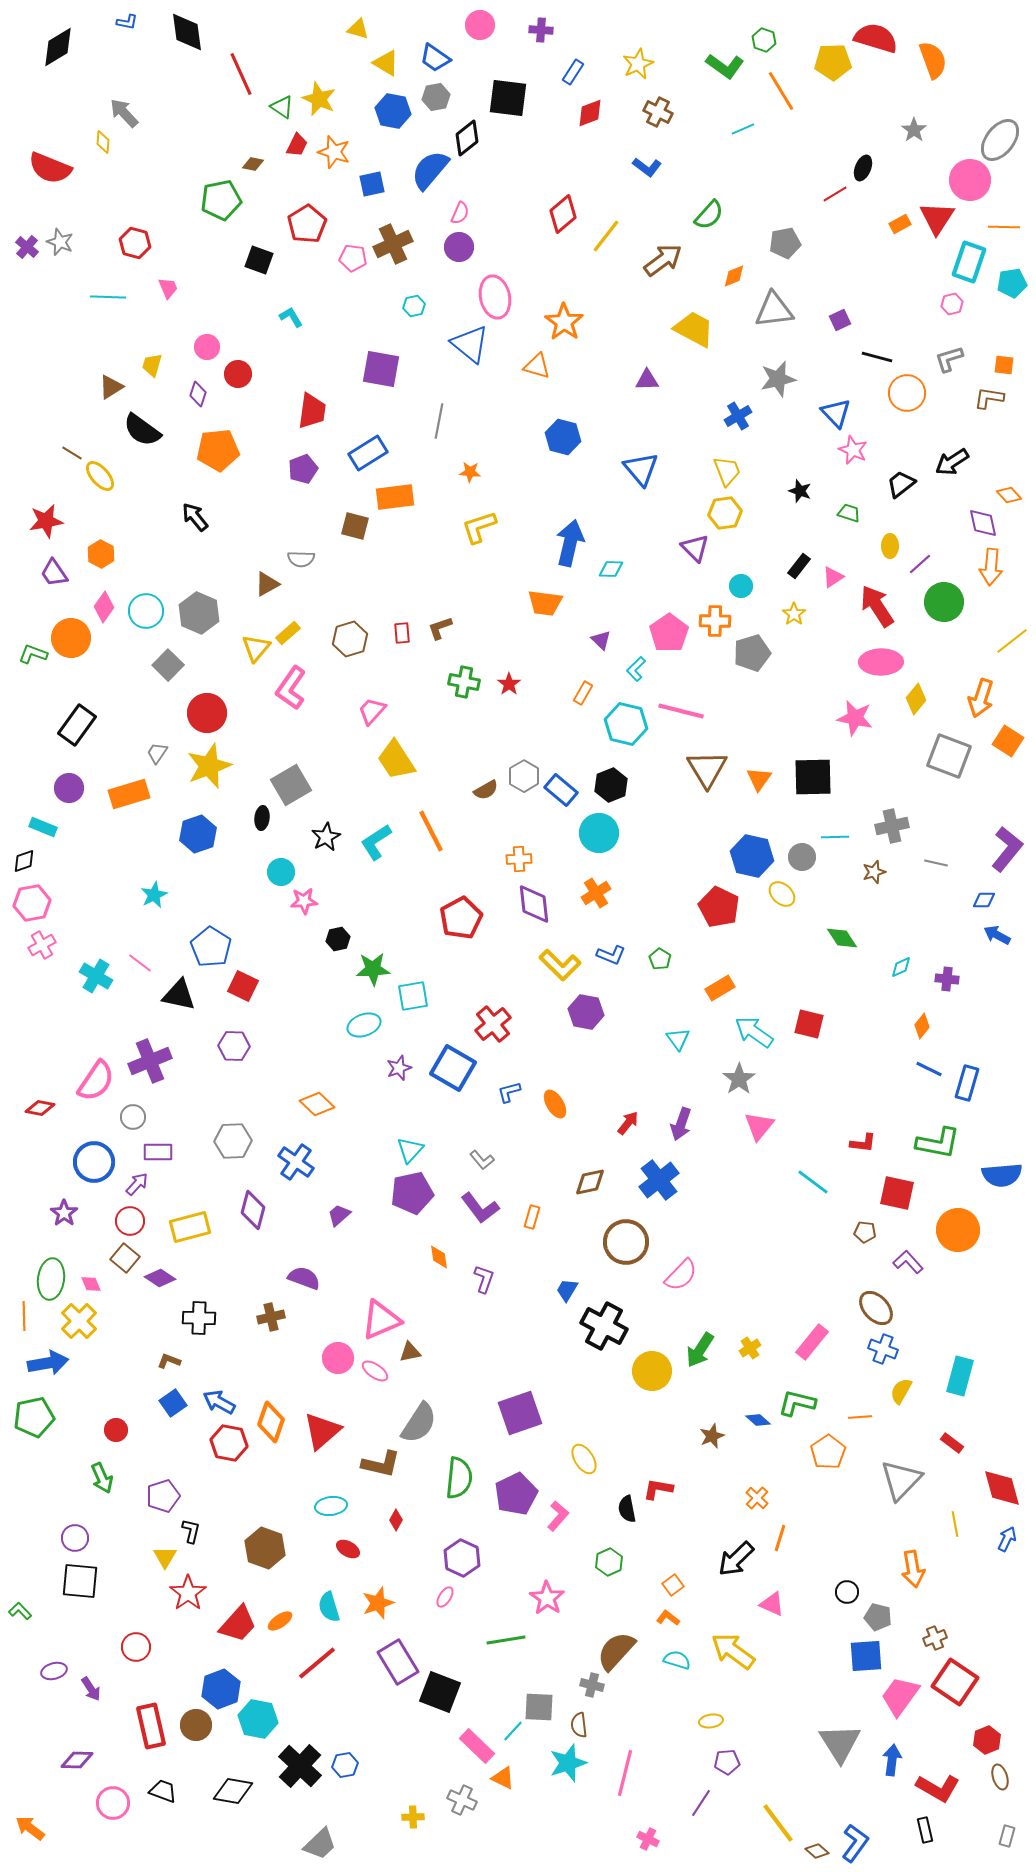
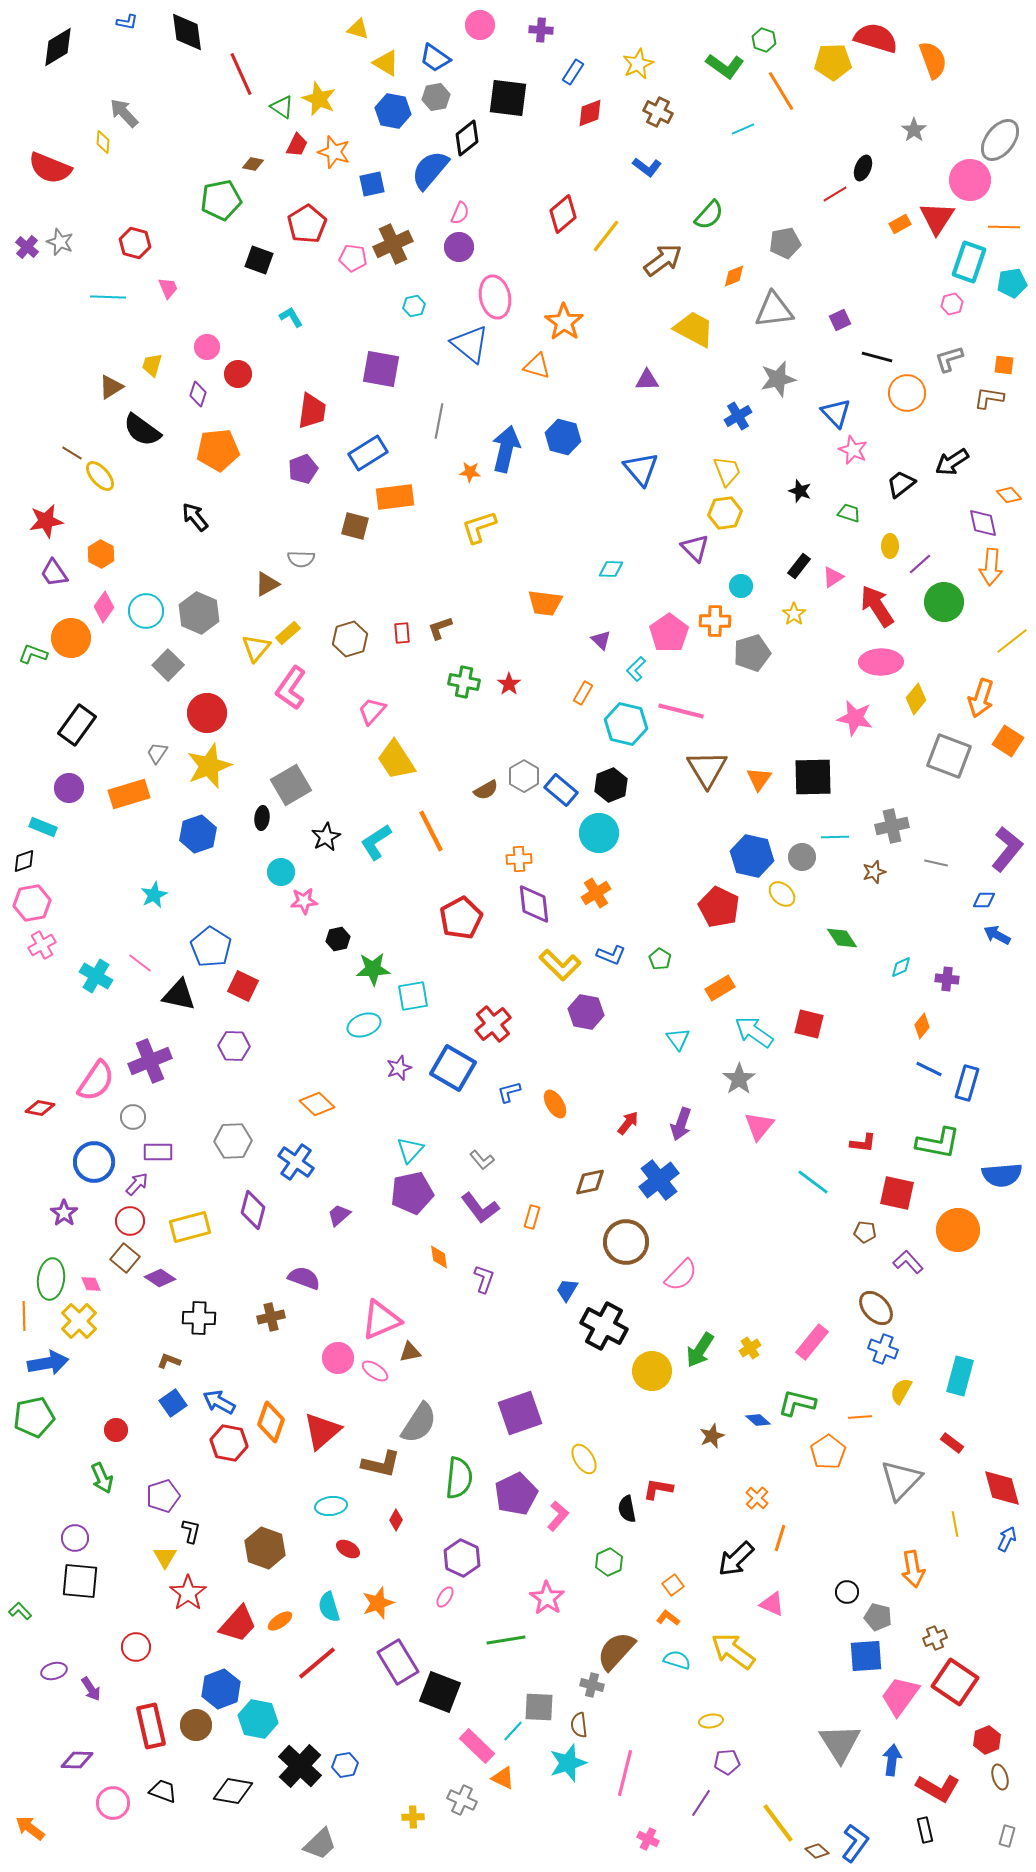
blue arrow at (570, 543): moved 64 px left, 94 px up
